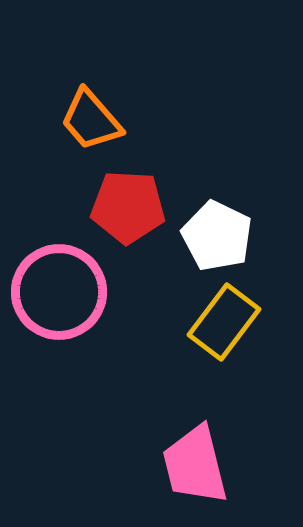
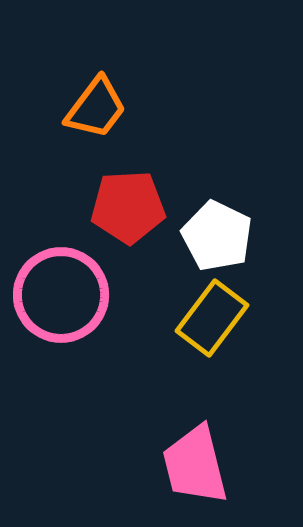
orange trapezoid: moved 5 px right, 12 px up; rotated 102 degrees counterclockwise
red pentagon: rotated 6 degrees counterclockwise
pink circle: moved 2 px right, 3 px down
yellow rectangle: moved 12 px left, 4 px up
